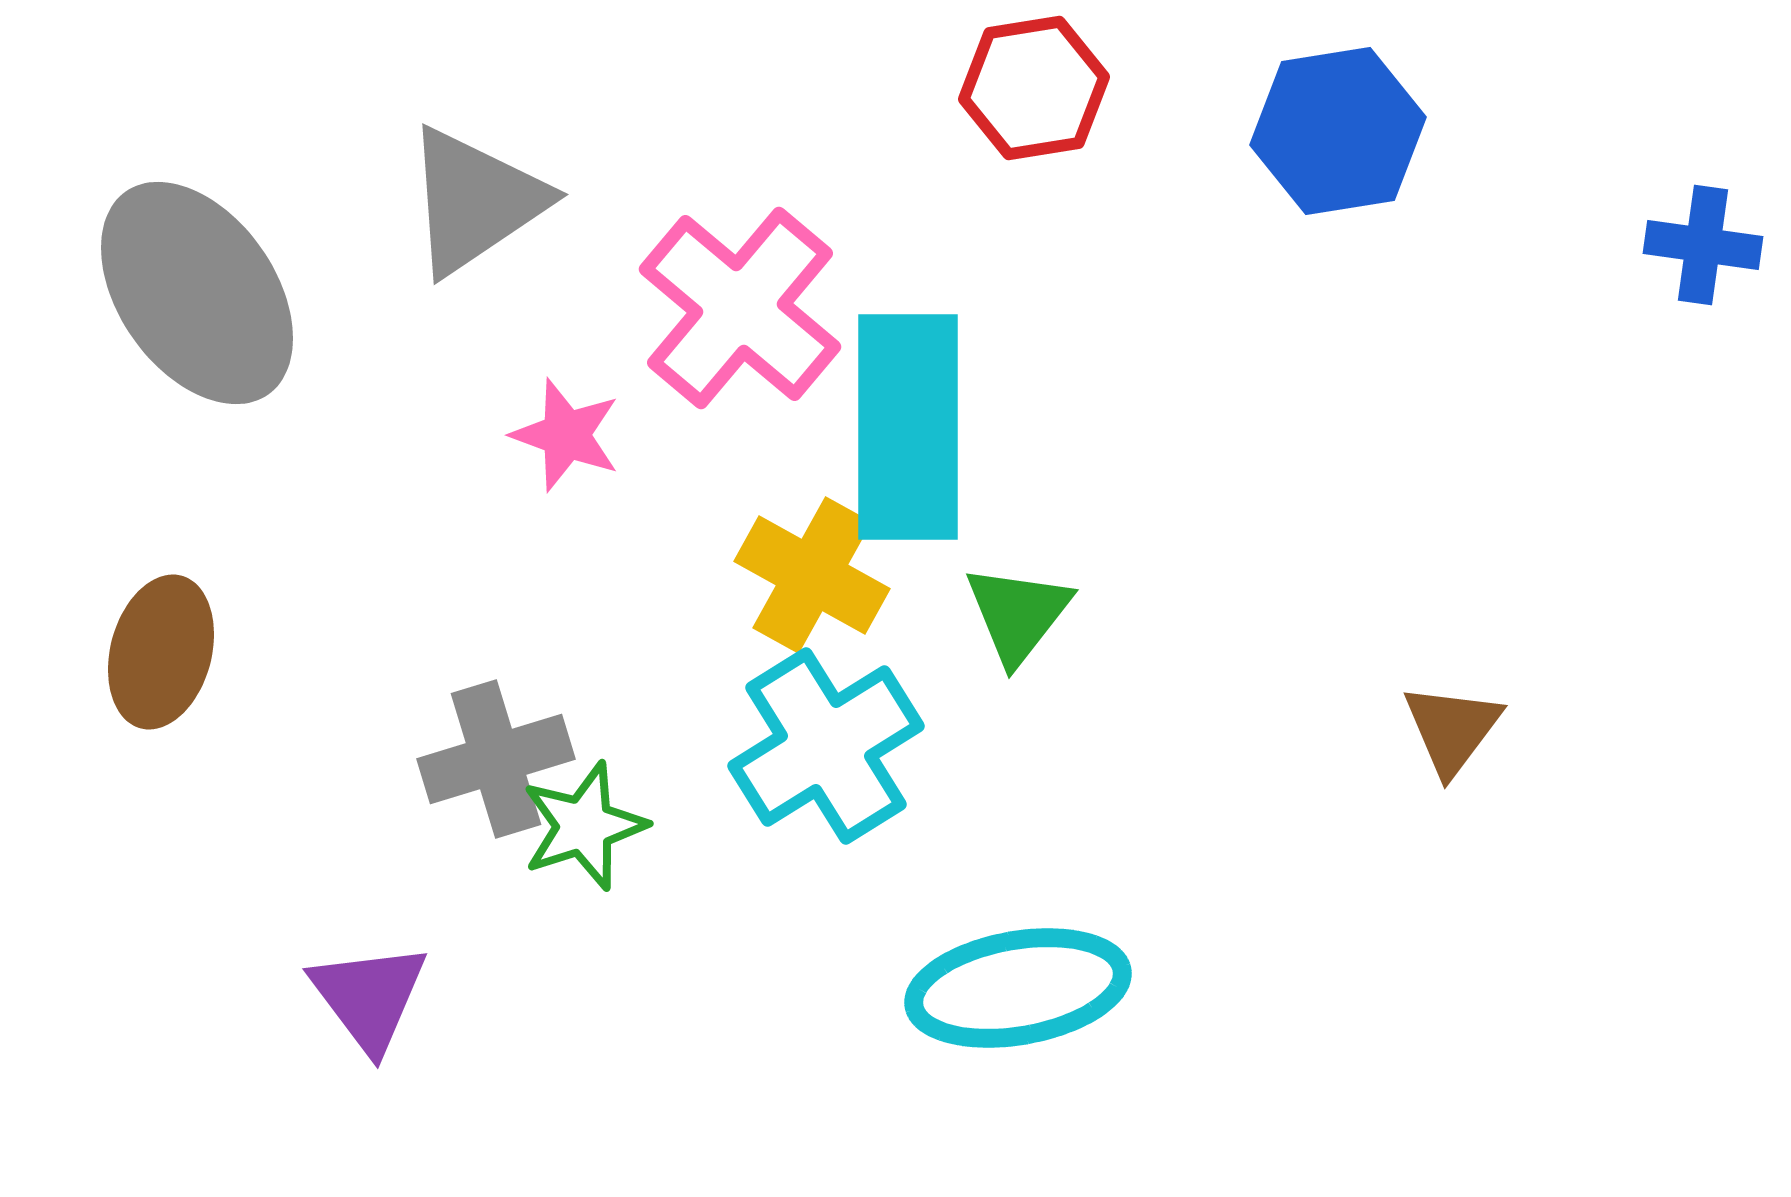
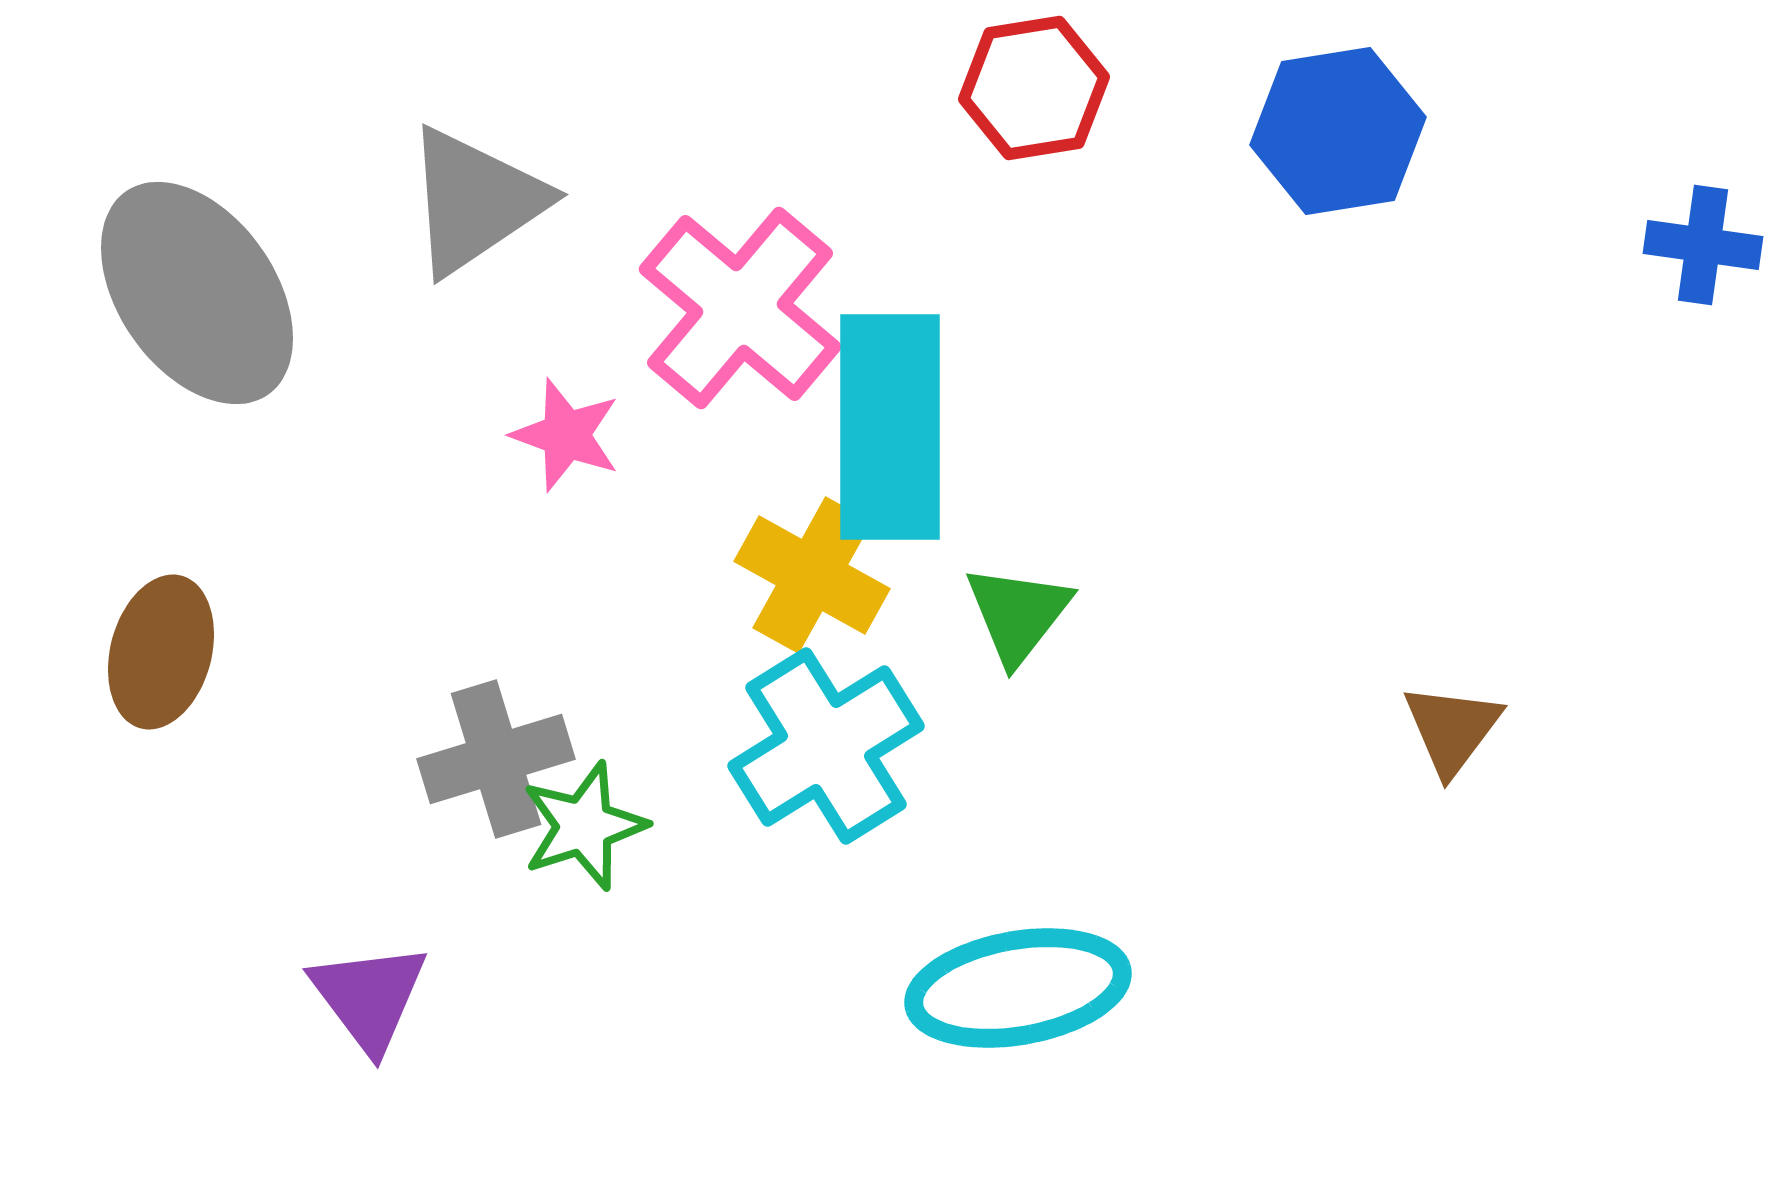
cyan rectangle: moved 18 px left
